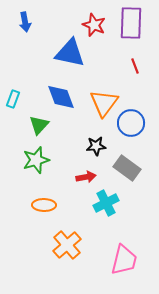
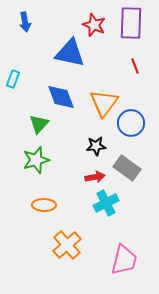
cyan rectangle: moved 20 px up
green triangle: moved 1 px up
red arrow: moved 9 px right
